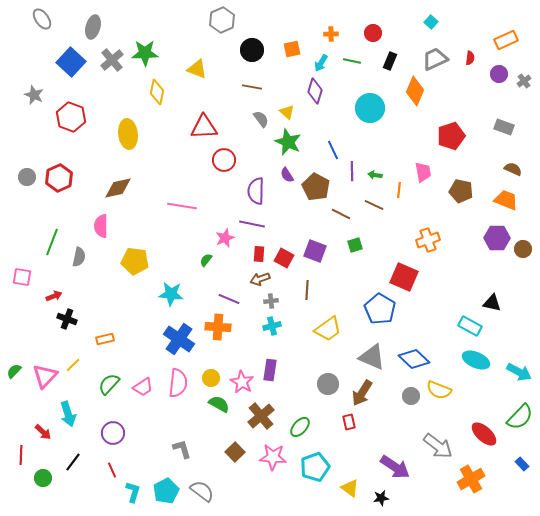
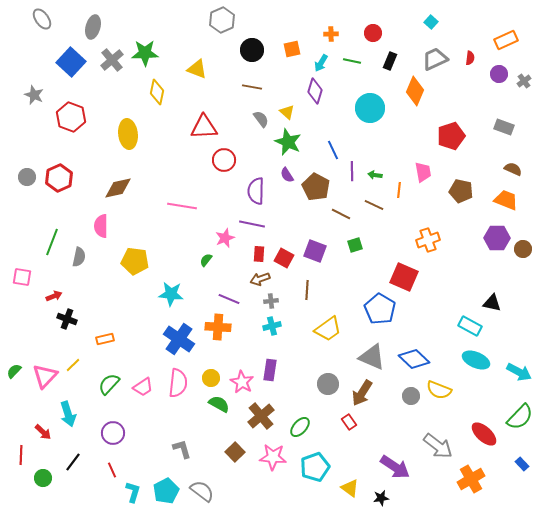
red rectangle at (349, 422): rotated 21 degrees counterclockwise
